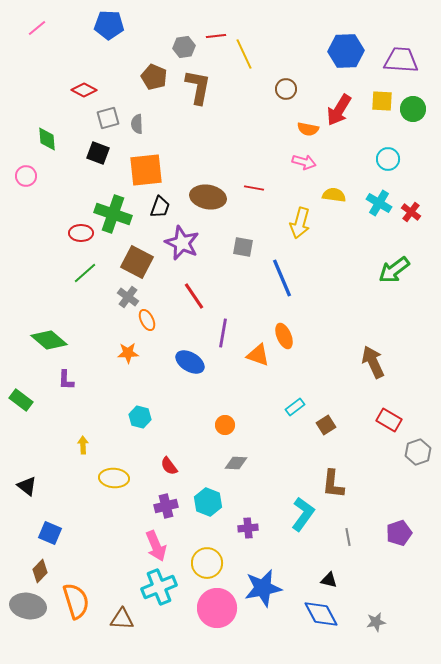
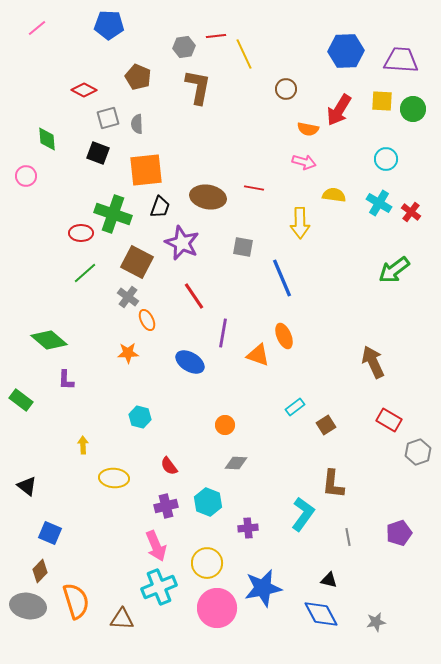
brown pentagon at (154, 77): moved 16 px left
cyan circle at (388, 159): moved 2 px left
yellow arrow at (300, 223): rotated 16 degrees counterclockwise
